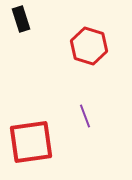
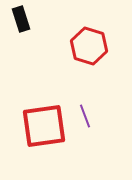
red square: moved 13 px right, 16 px up
